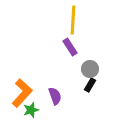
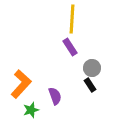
yellow line: moved 1 px left, 1 px up
gray circle: moved 2 px right, 1 px up
black rectangle: rotated 64 degrees counterclockwise
orange L-shape: moved 1 px left, 9 px up
